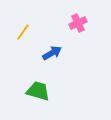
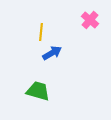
pink cross: moved 12 px right, 3 px up; rotated 24 degrees counterclockwise
yellow line: moved 18 px right; rotated 30 degrees counterclockwise
